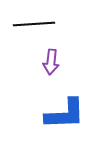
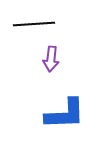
purple arrow: moved 3 px up
